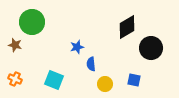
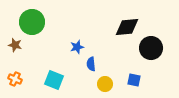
black diamond: rotated 25 degrees clockwise
